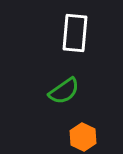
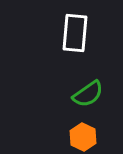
green semicircle: moved 24 px right, 3 px down
